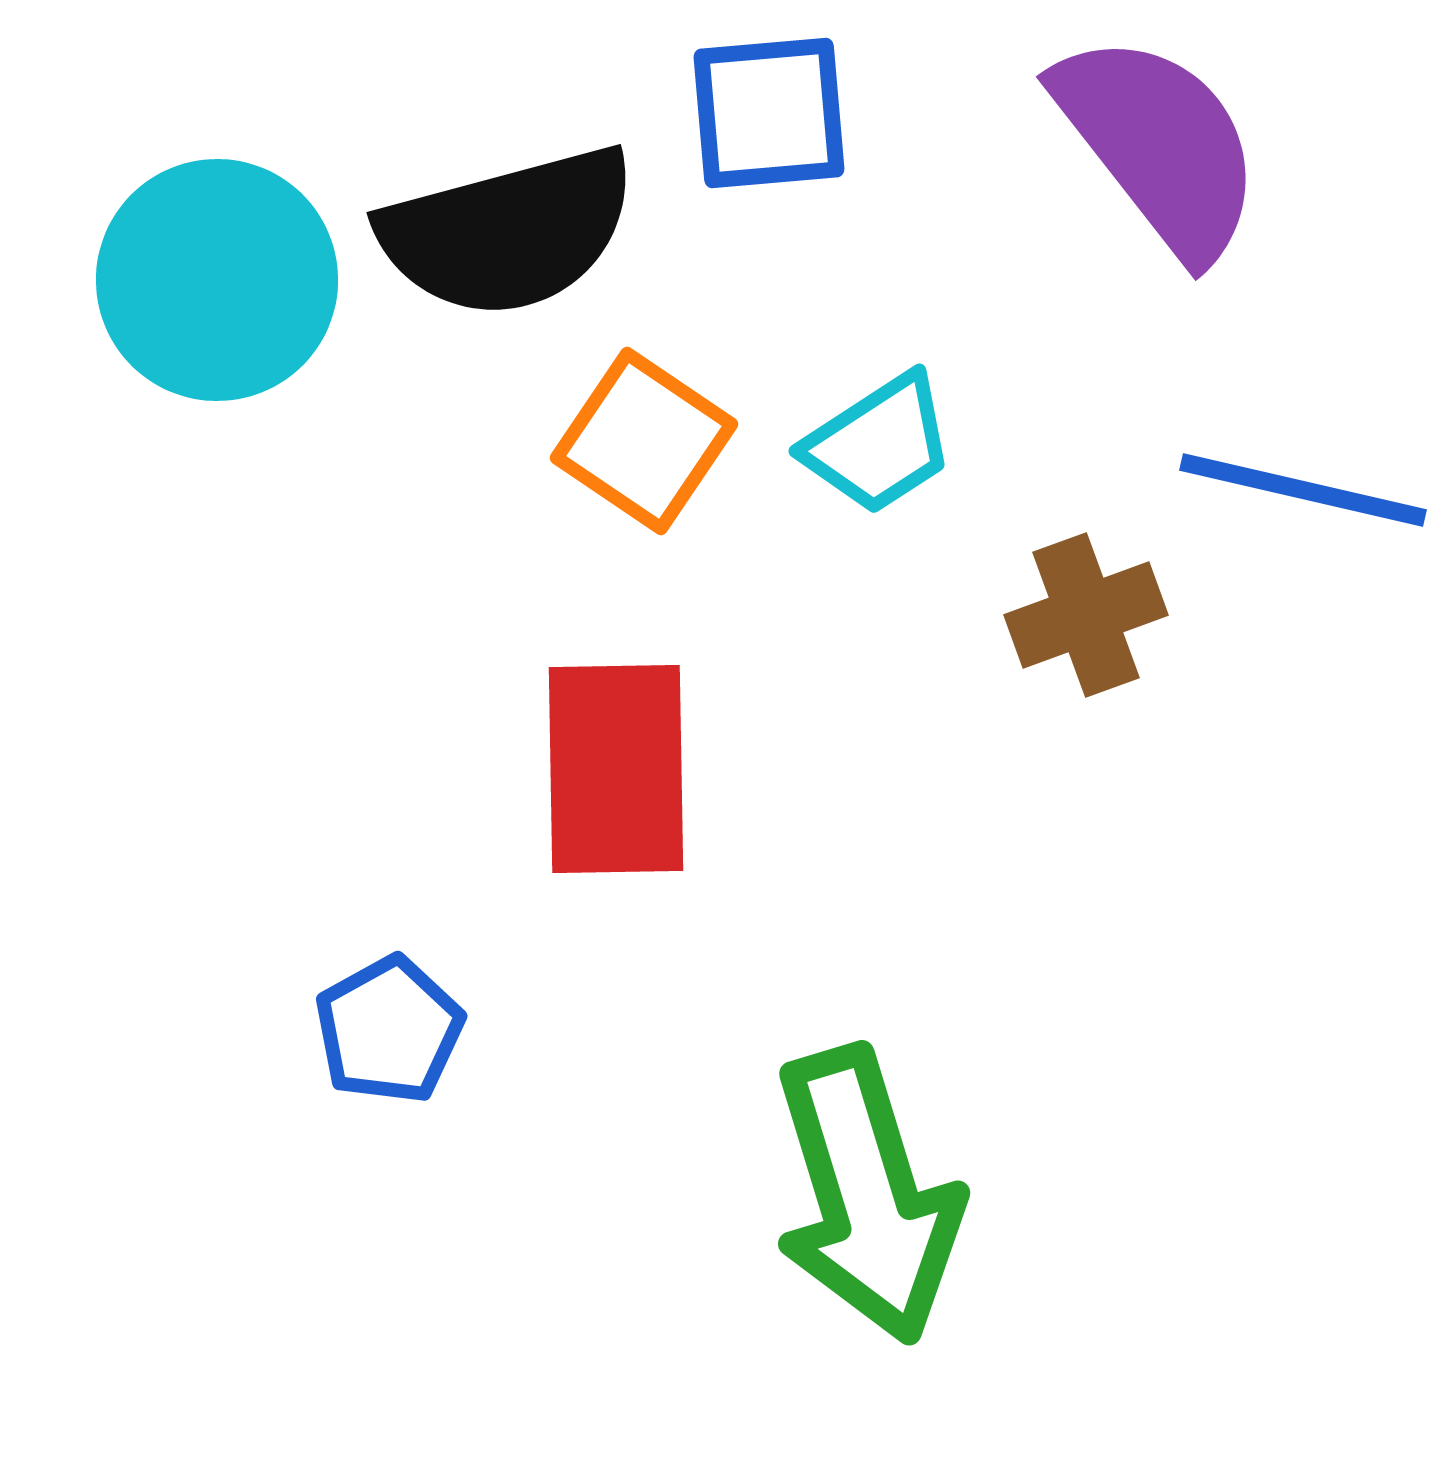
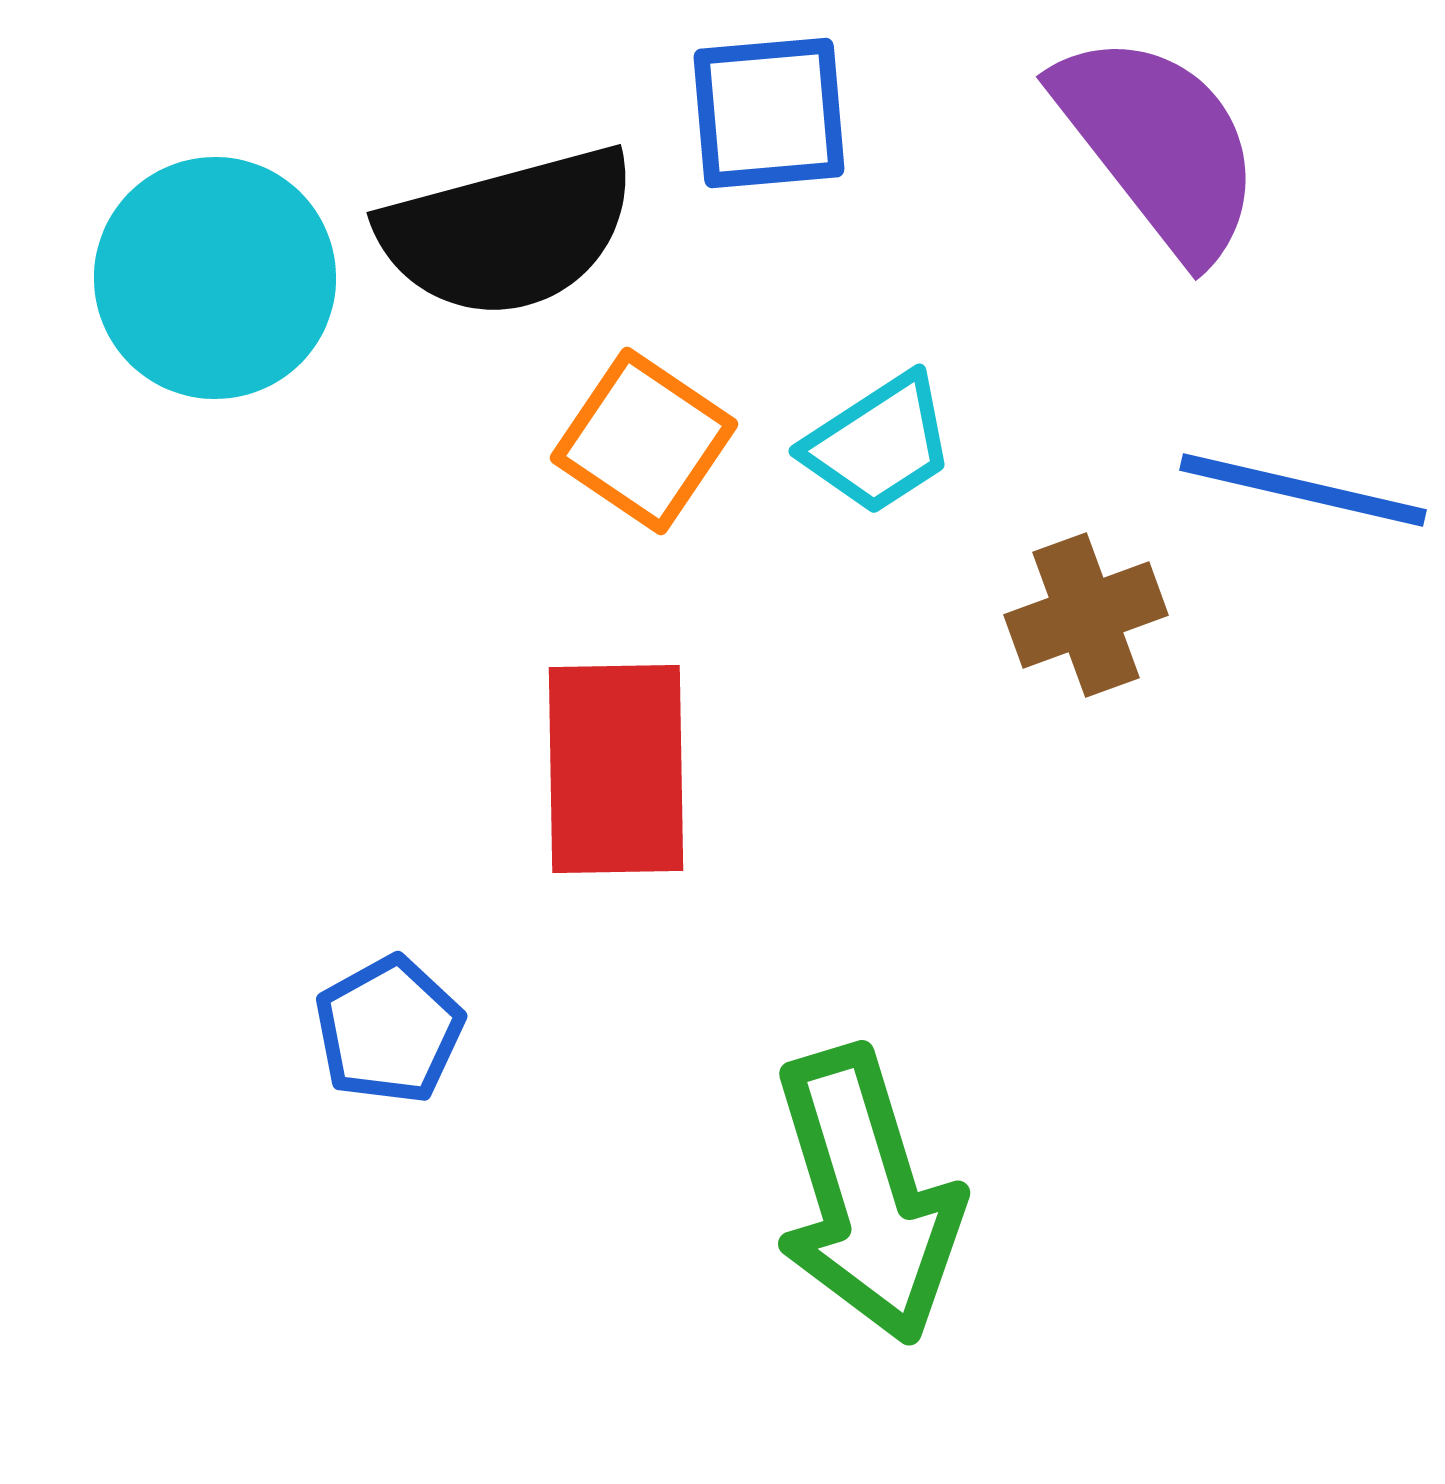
cyan circle: moved 2 px left, 2 px up
